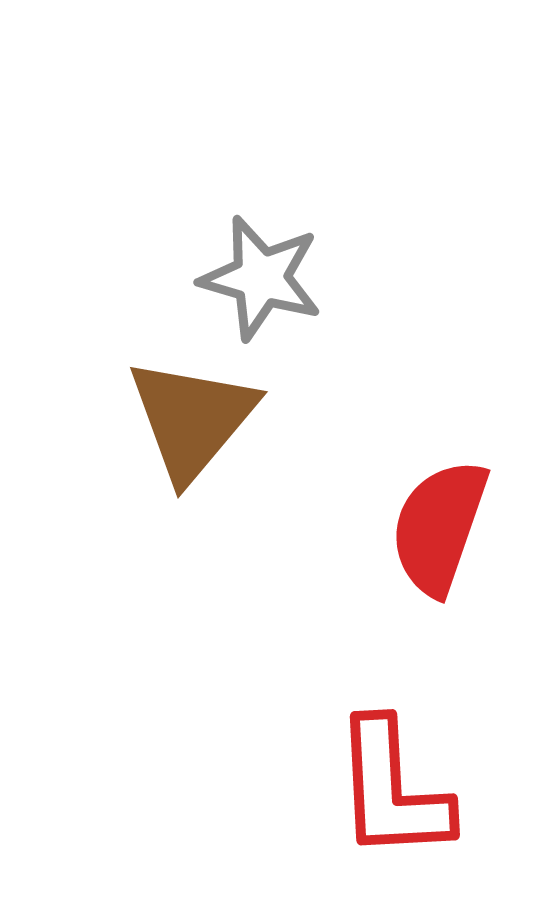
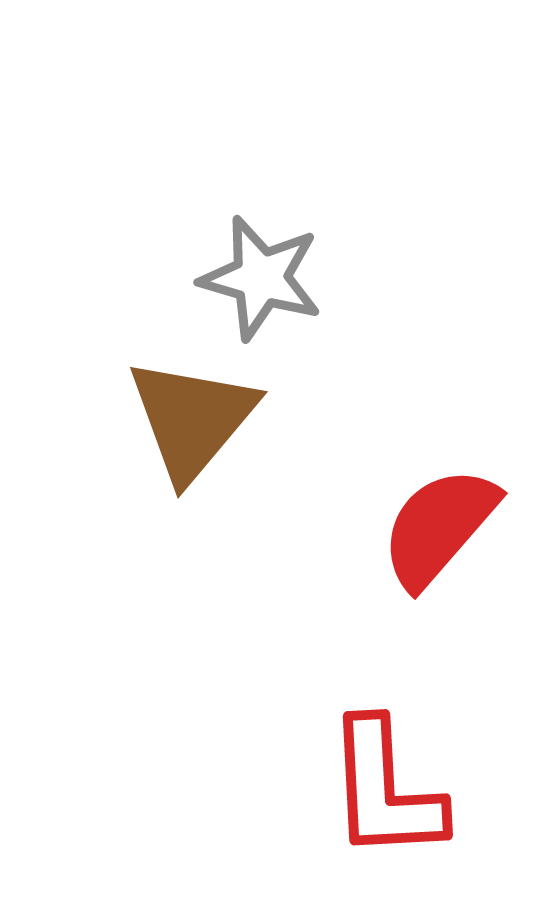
red semicircle: rotated 22 degrees clockwise
red L-shape: moved 7 px left
